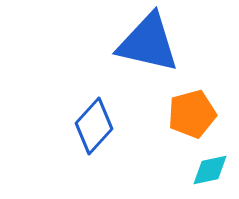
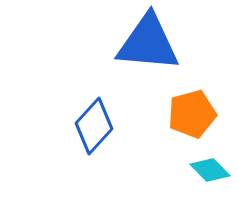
blue triangle: rotated 8 degrees counterclockwise
cyan diamond: rotated 57 degrees clockwise
